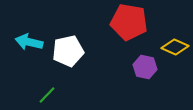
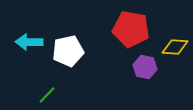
red pentagon: moved 2 px right, 7 px down
cyan arrow: rotated 12 degrees counterclockwise
yellow diamond: rotated 20 degrees counterclockwise
